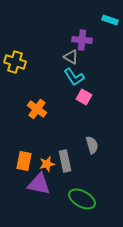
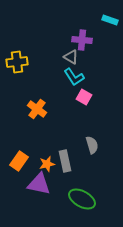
yellow cross: moved 2 px right; rotated 25 degrees counterclockwise
orange rectangle: moved 5 px left; rotated 24 degrees clockwise
